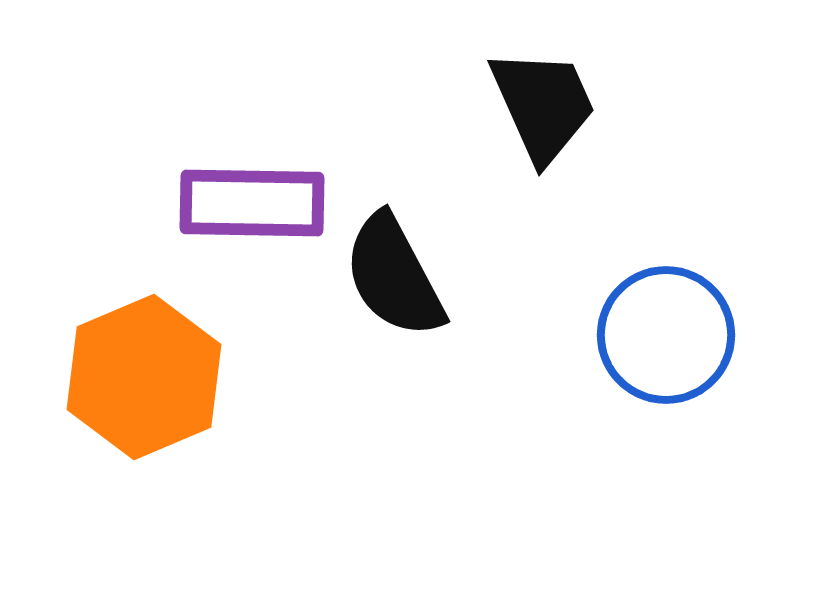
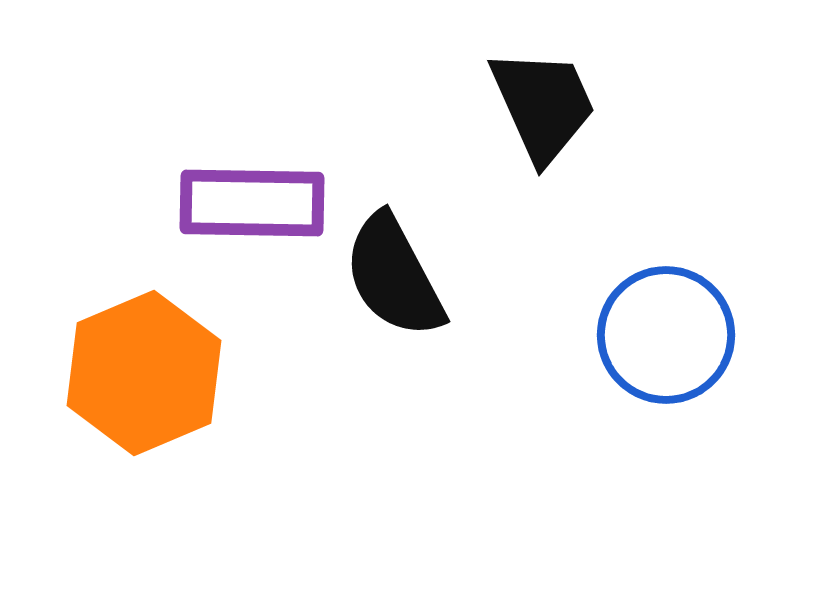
orange hexagon: moved 4 px up
